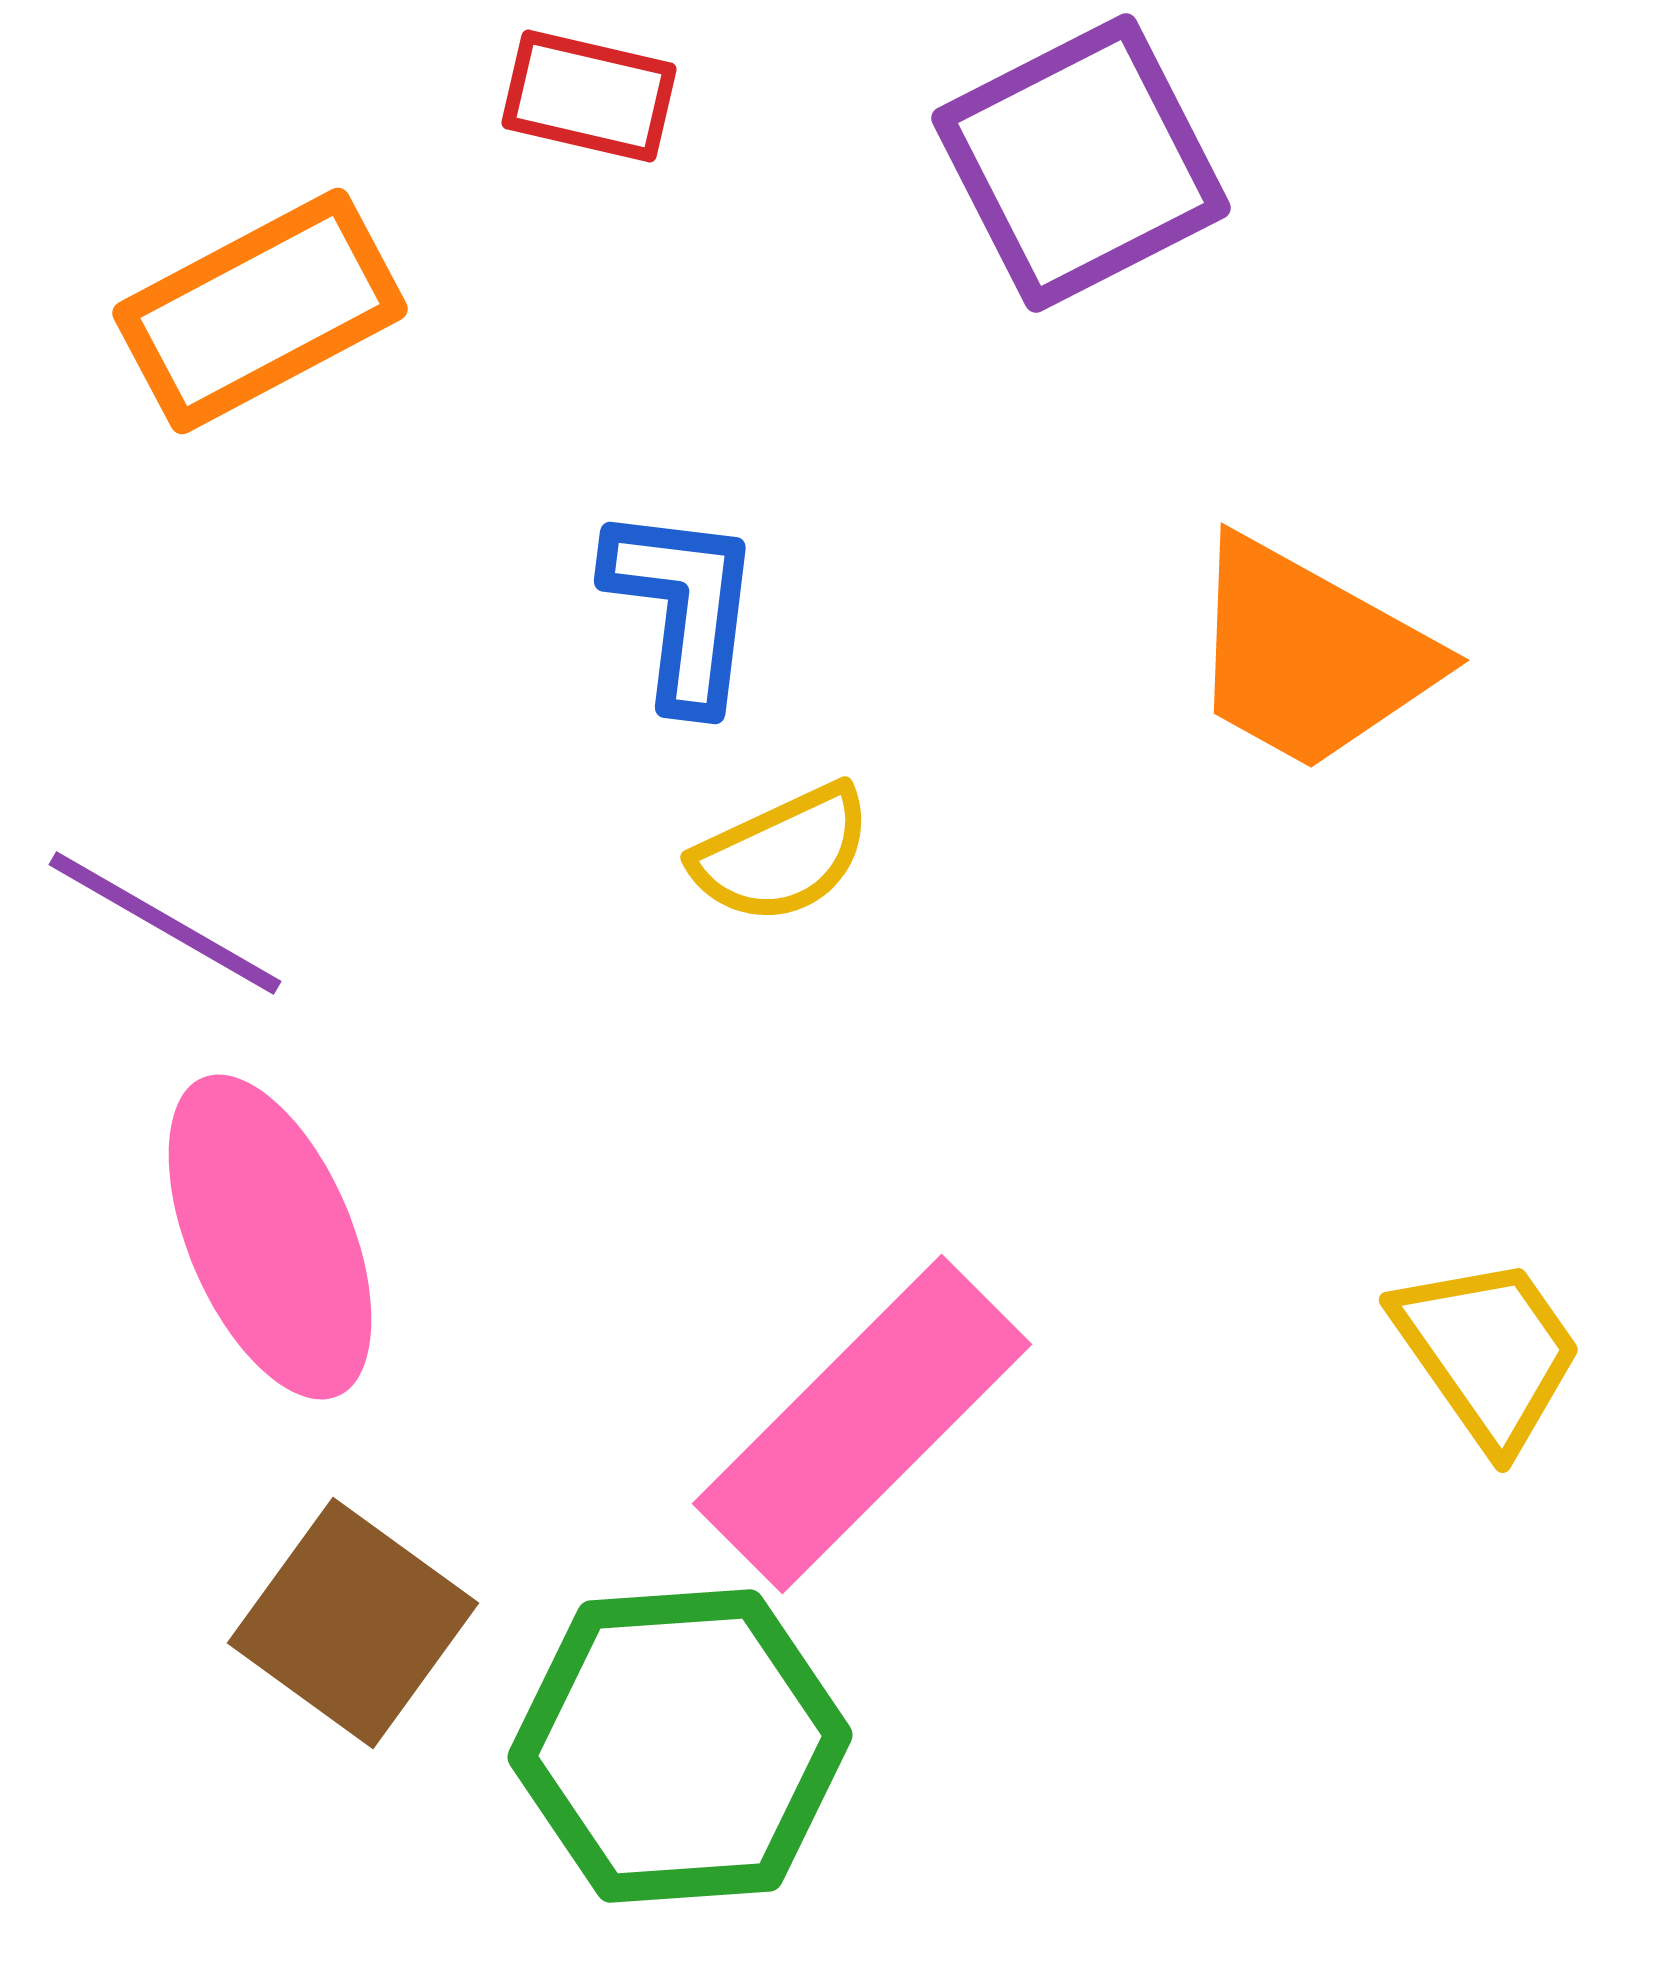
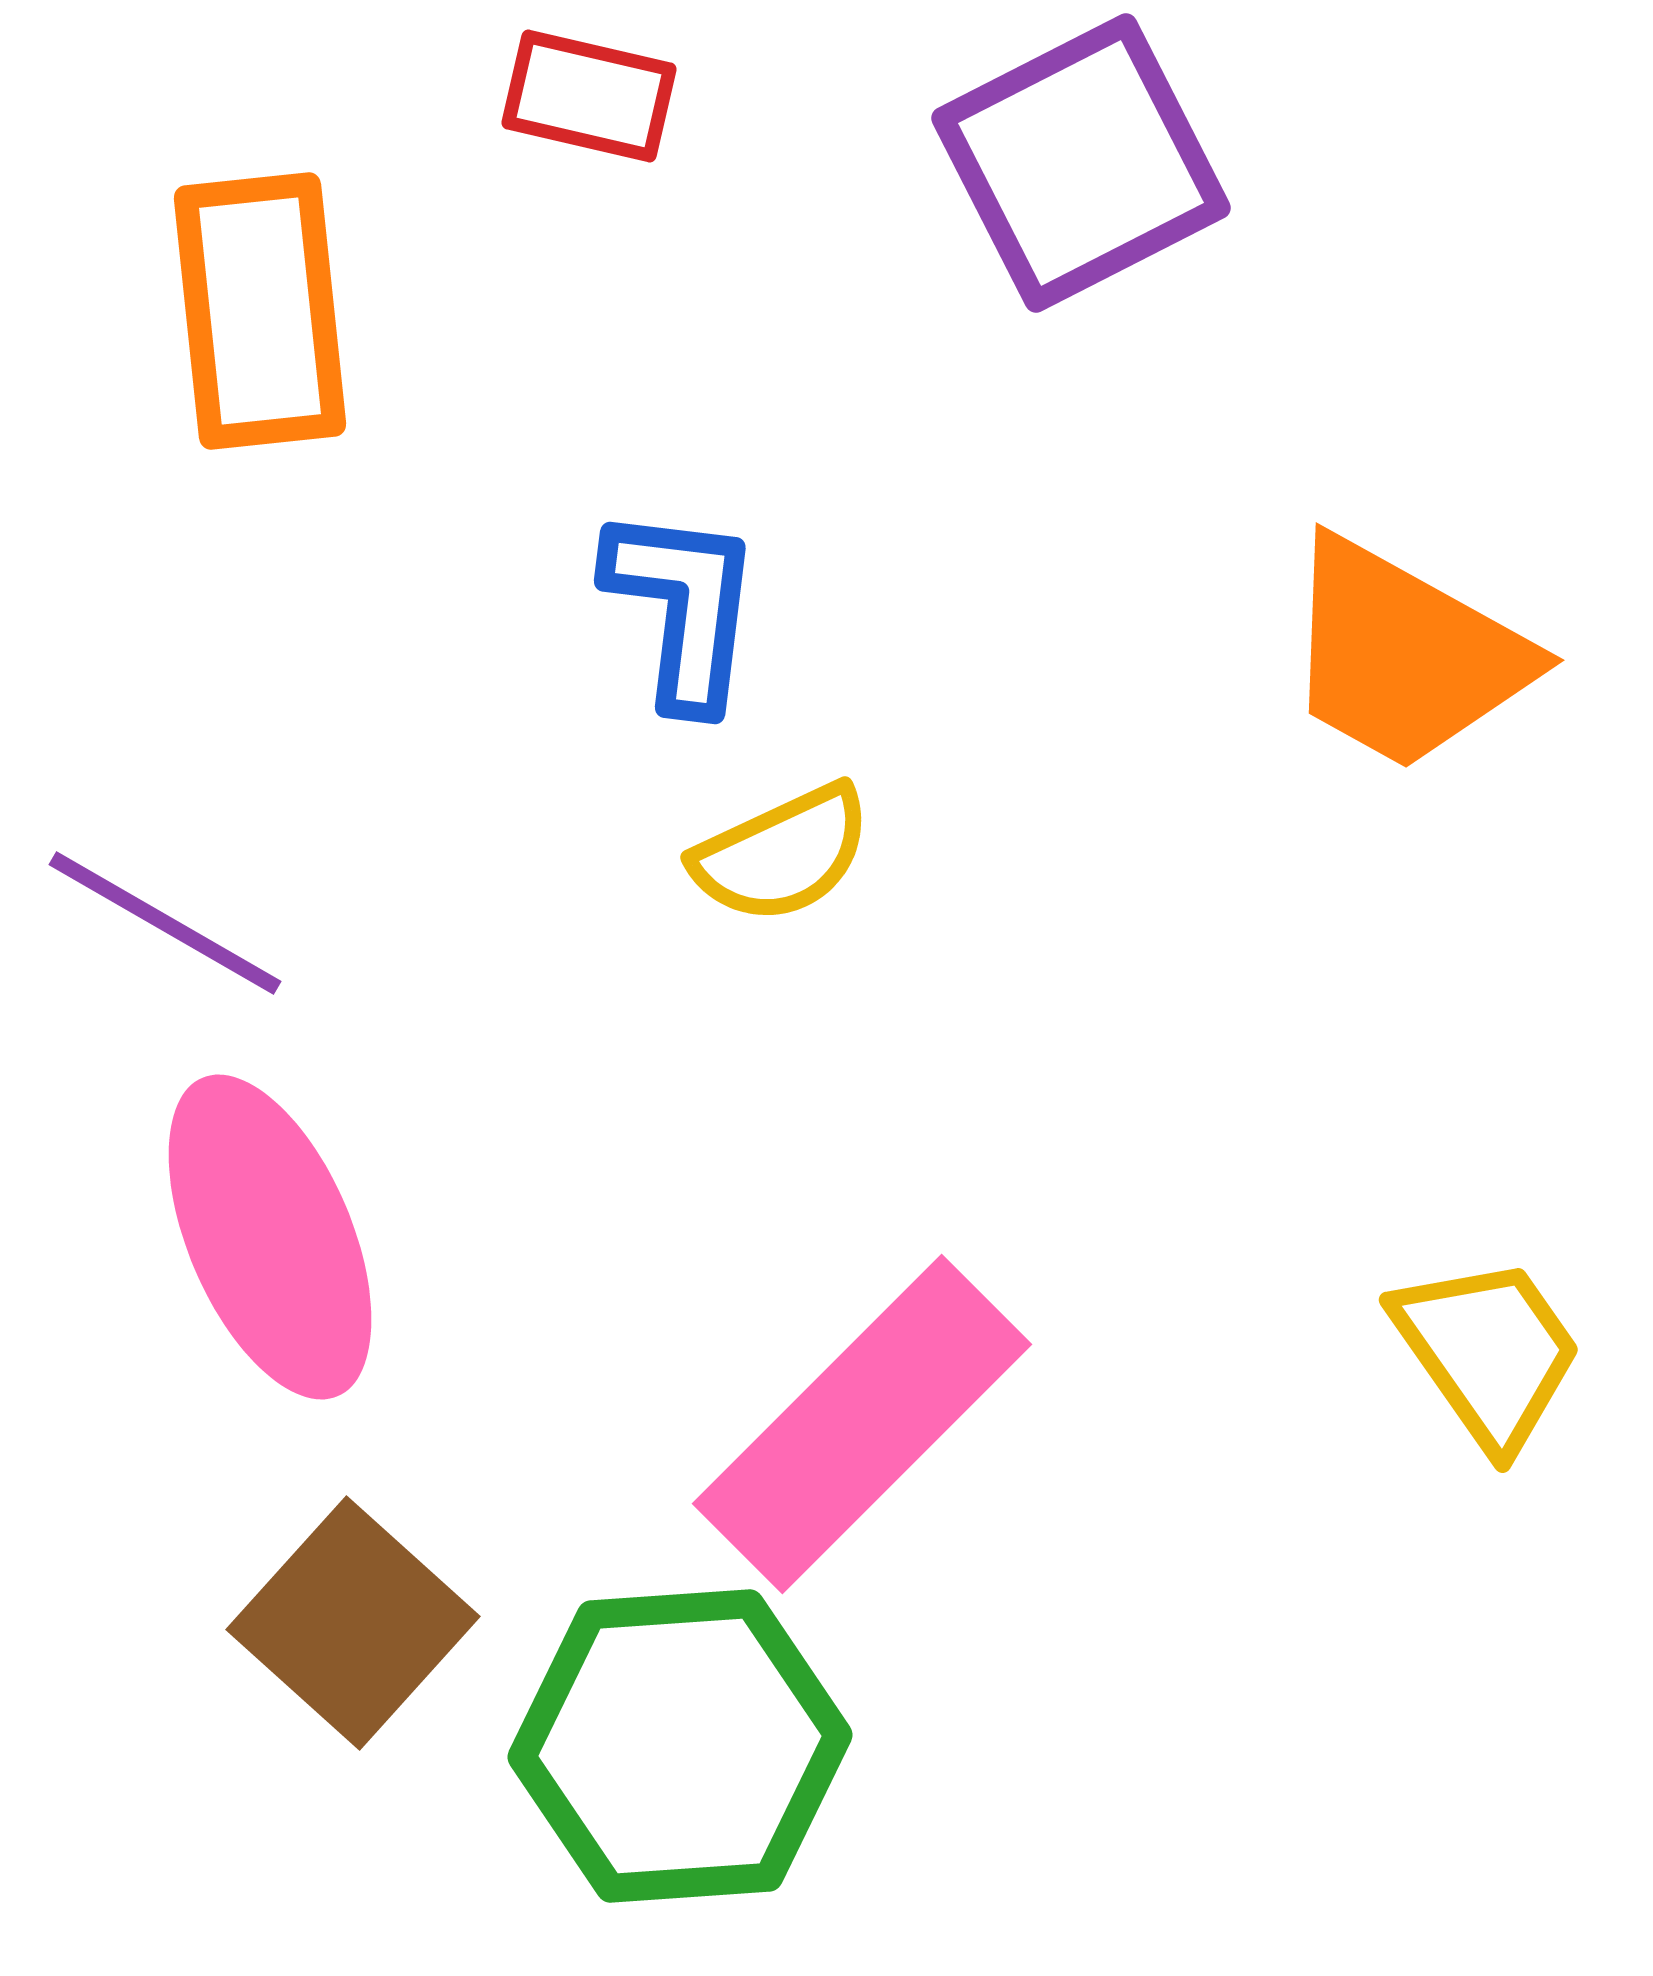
orange rectangle: rotated 68 degrees counterclockwise
orange trapezoid: moved 95 px right
brown square: rotated 6 degrees clockwise
